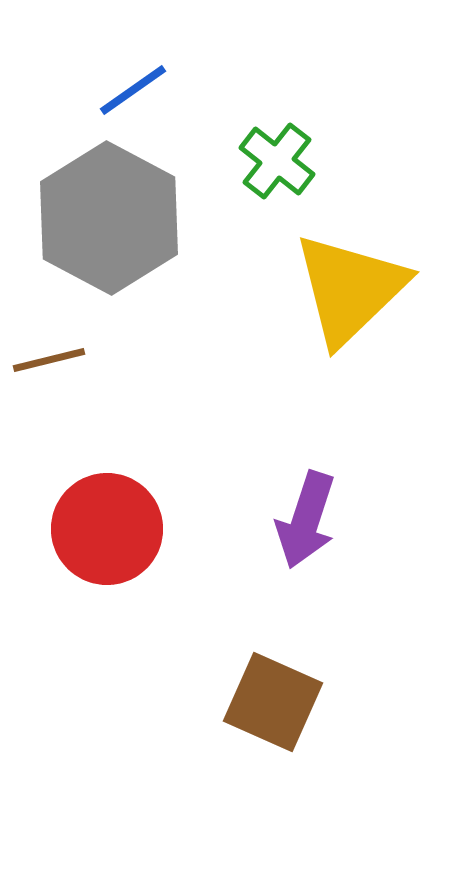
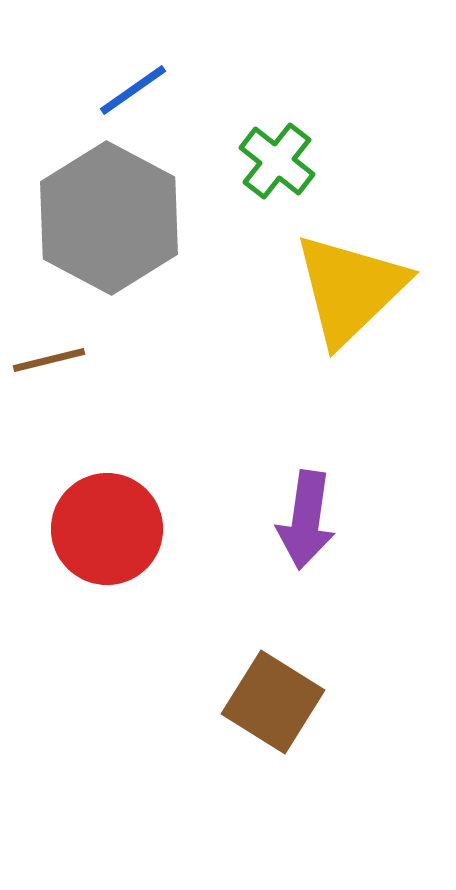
purple arrow: rotated 10 degrees counterclockwise
brown square: rotated 8 degrees clockwise
